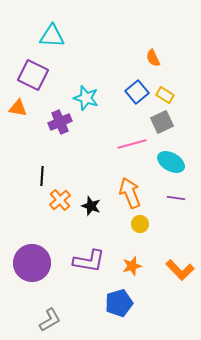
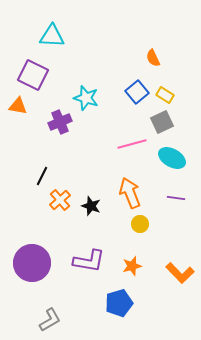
orange triangle: moved 2 px up
cyan ellipse: moved 1 px right, 4 px up
black line: rotated 24 degrees clockwise
orange L-shape: moved 3 px down
